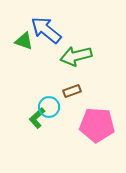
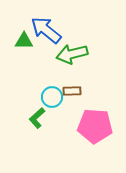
green triangle: rotated 18 degrees counterclockwise
green arrow: moved 4 px left, 2 px up
brown rectangle: rotated 18 degrees clockwise
cyan circle: moved 3 px right, 10 px up
pink pentagon: moved 2 px left, 1 px down
